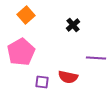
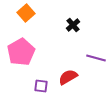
orange square: moved 2 px up
purple line: rotated 12 degrees clockwise
red semicircle: rotated 138 degrees clockwise
purple square: moved 1 px left, 4 px down
